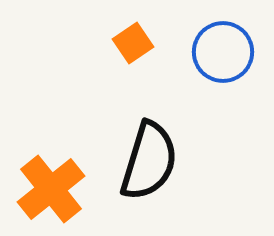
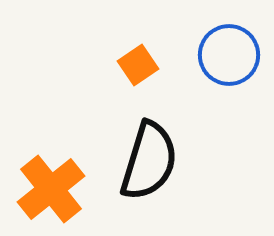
orange square: moved 5 px right, 22 px down
blue circle: moved 6 px right, 3 px down
